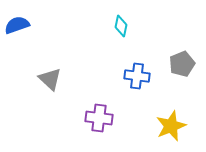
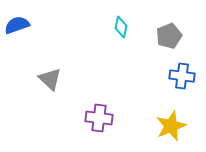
cyan diamond: moved 1 px down
gray pentagon: moved 13 px left, 28 px up
blue cross: moved 45 px right
